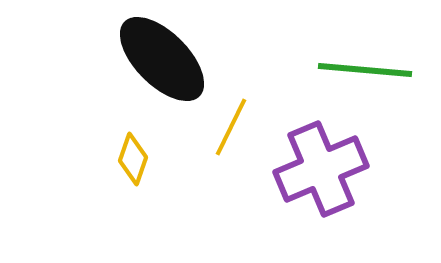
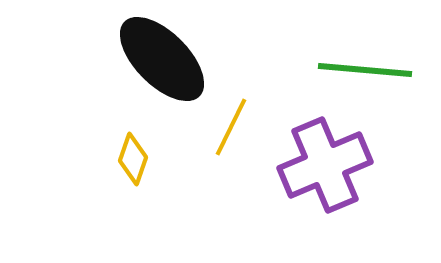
purple cross: moved 4 px right, 4 px up
